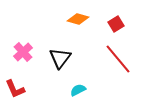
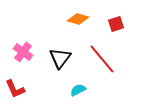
red square: rotated 14 degrees clockwise
pink cross: rotated 12 degrees counterclockwise
red line: moved 16 px left
